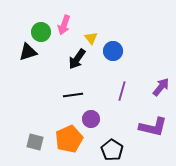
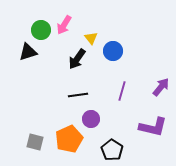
pink arrow: rotated 12 degrees clockwise
green circle: moved 2 px up
black line: moved 5 px right
